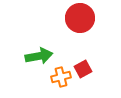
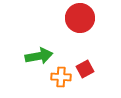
red square: moved 2 px right
orange cross: rotated 18 degrees clockwise
